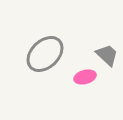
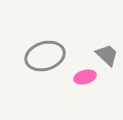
gray ellipse: moved 2 px down; rotated 27 degrees clockwise
